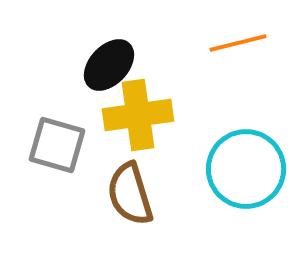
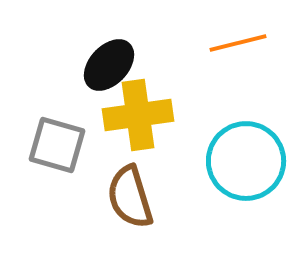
cyan circle: moved 8 px up
brown semicircle: moved 3 px down
